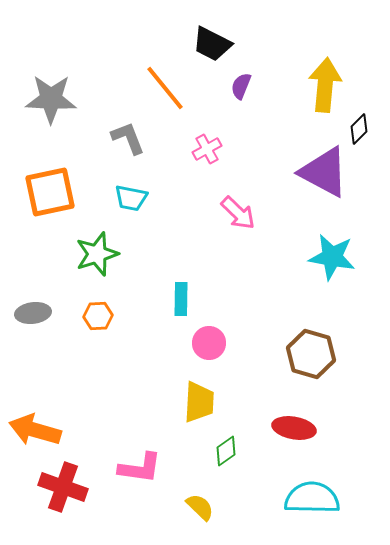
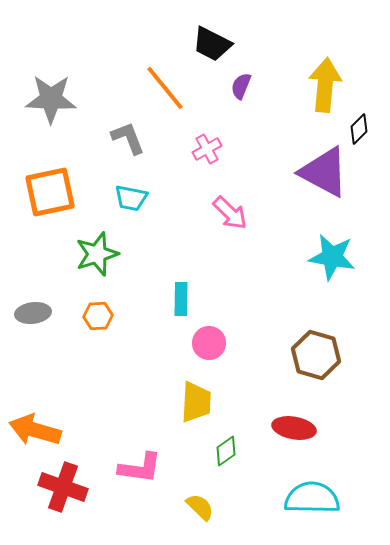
pink arrow: moved 8 px left
brown hexagon: moved 5 px right, 1 px down
yellow trapezoid: moved 3 px left
